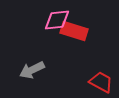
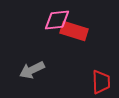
red trapezoid: rotated 60 degrees clockwise
